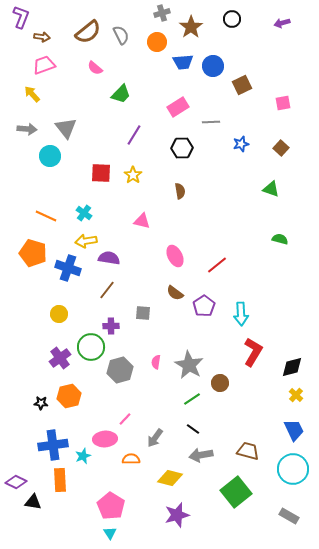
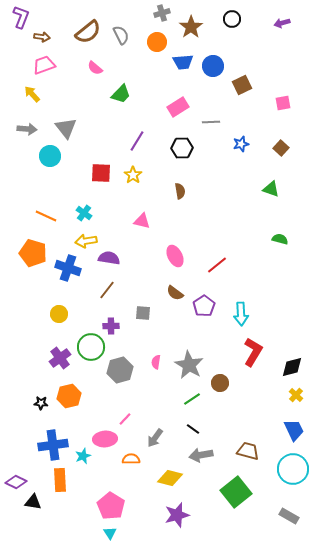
purple line at (134, 135): moved 3 px right, 6 px down
